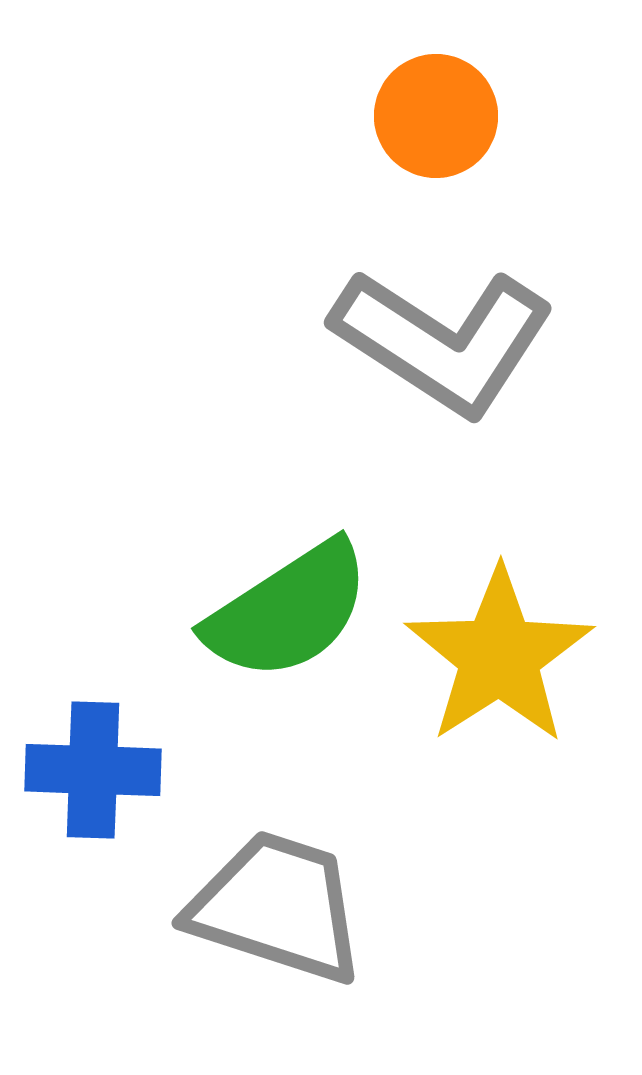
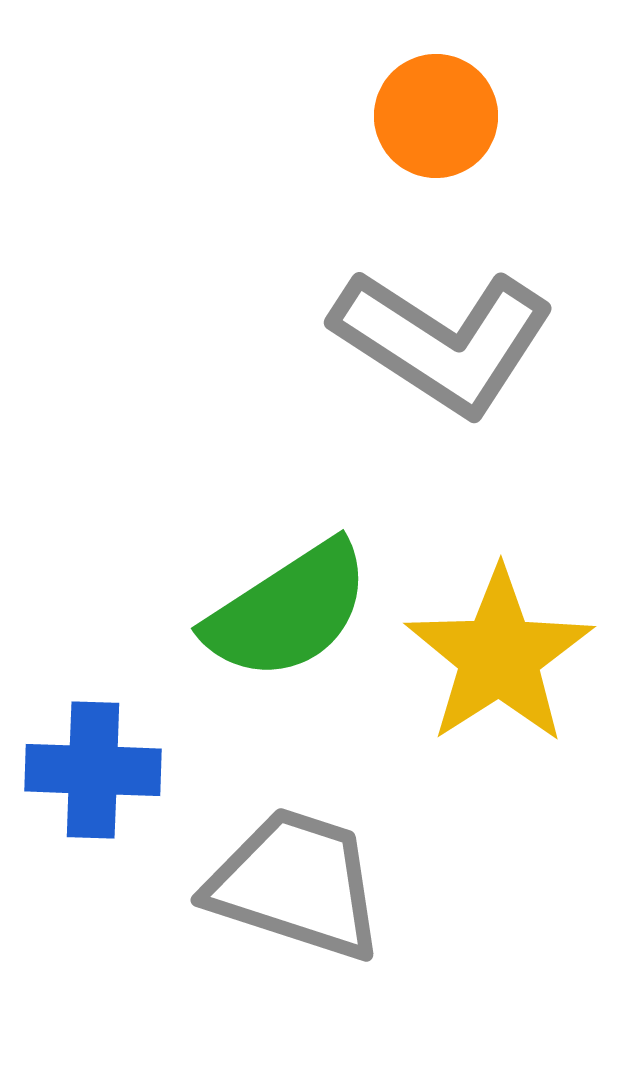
gray trapezoid: moved 19 px right, 23 px up
